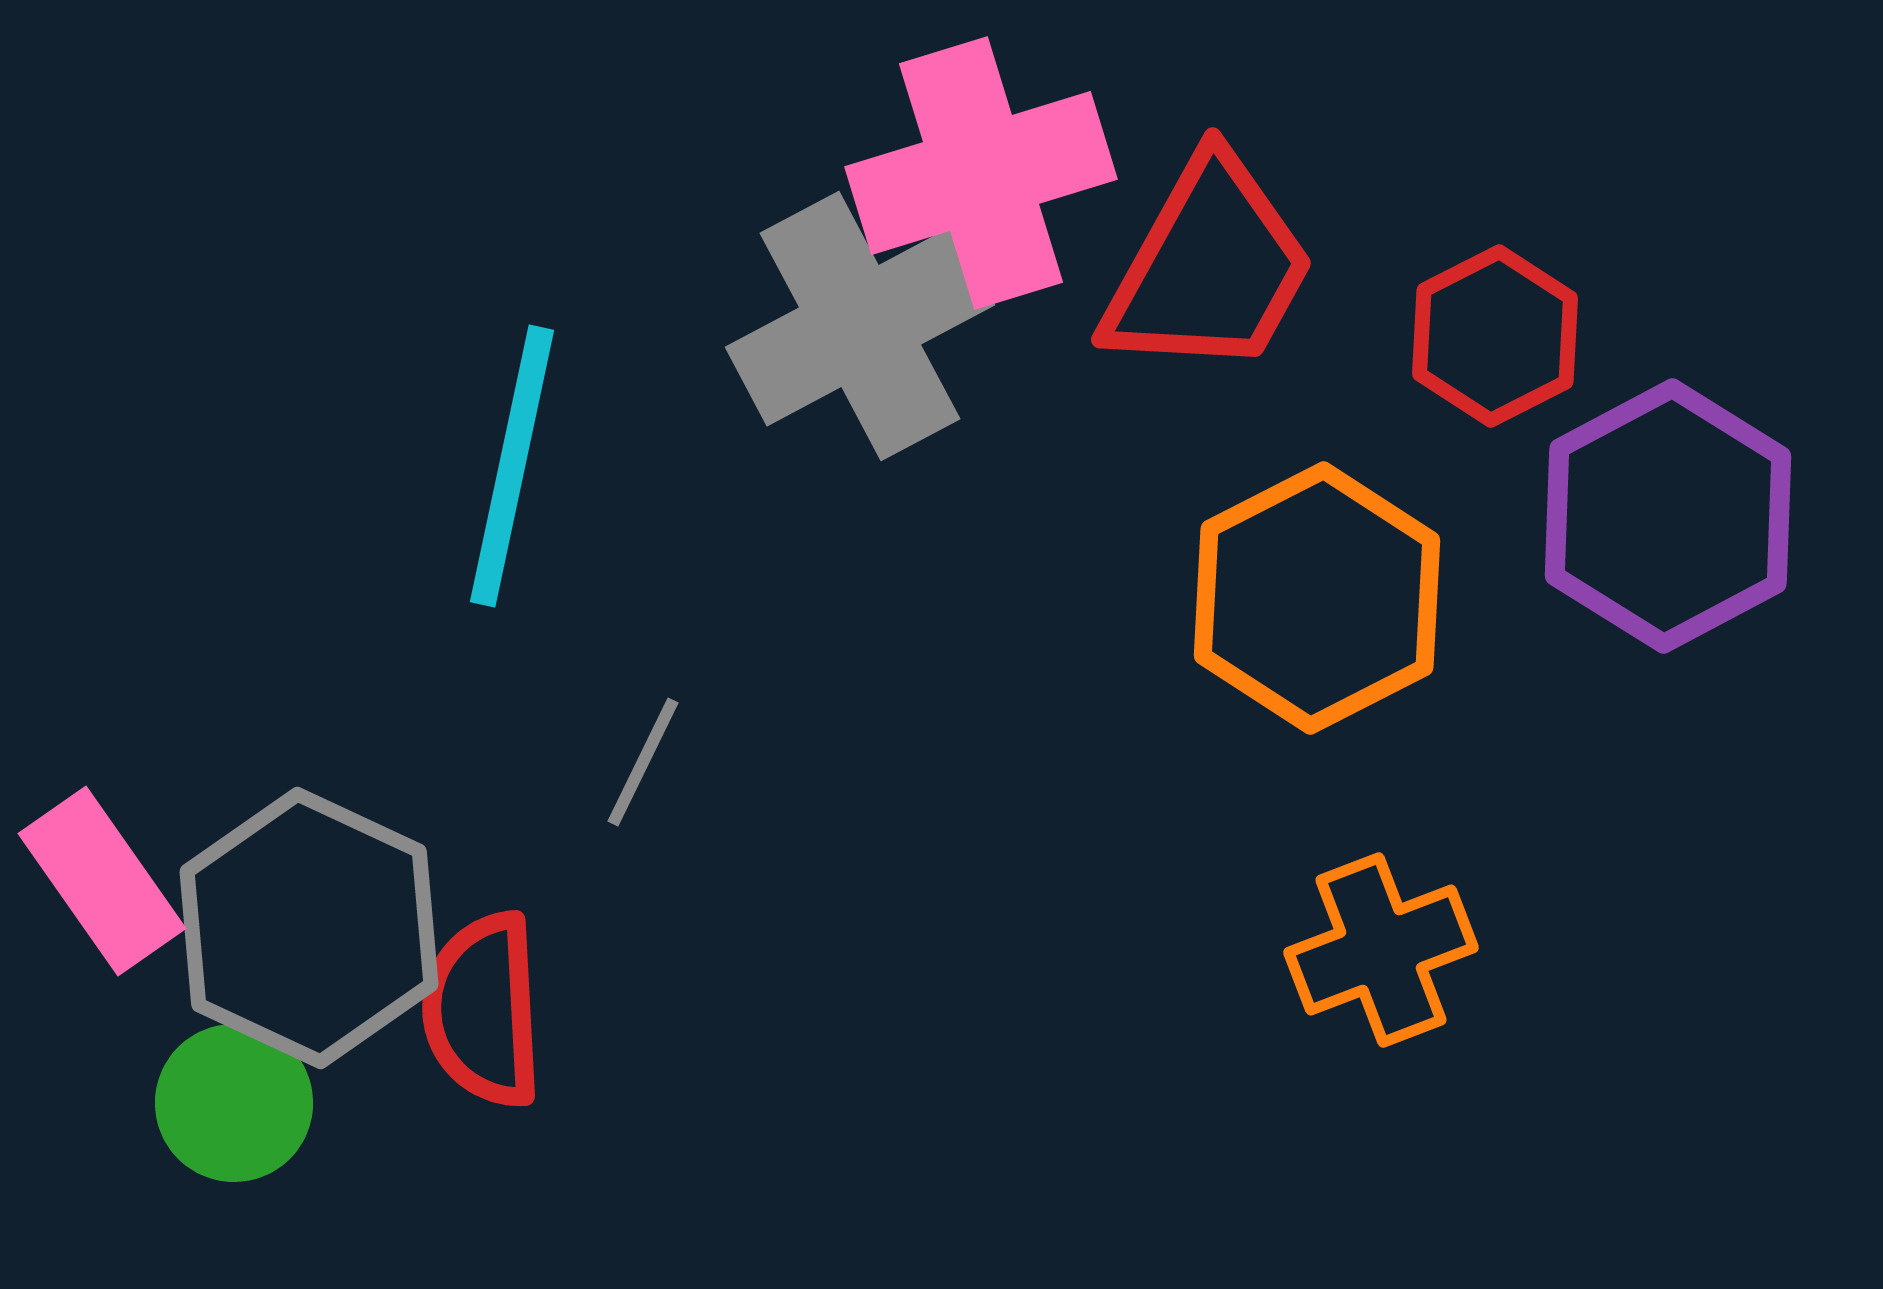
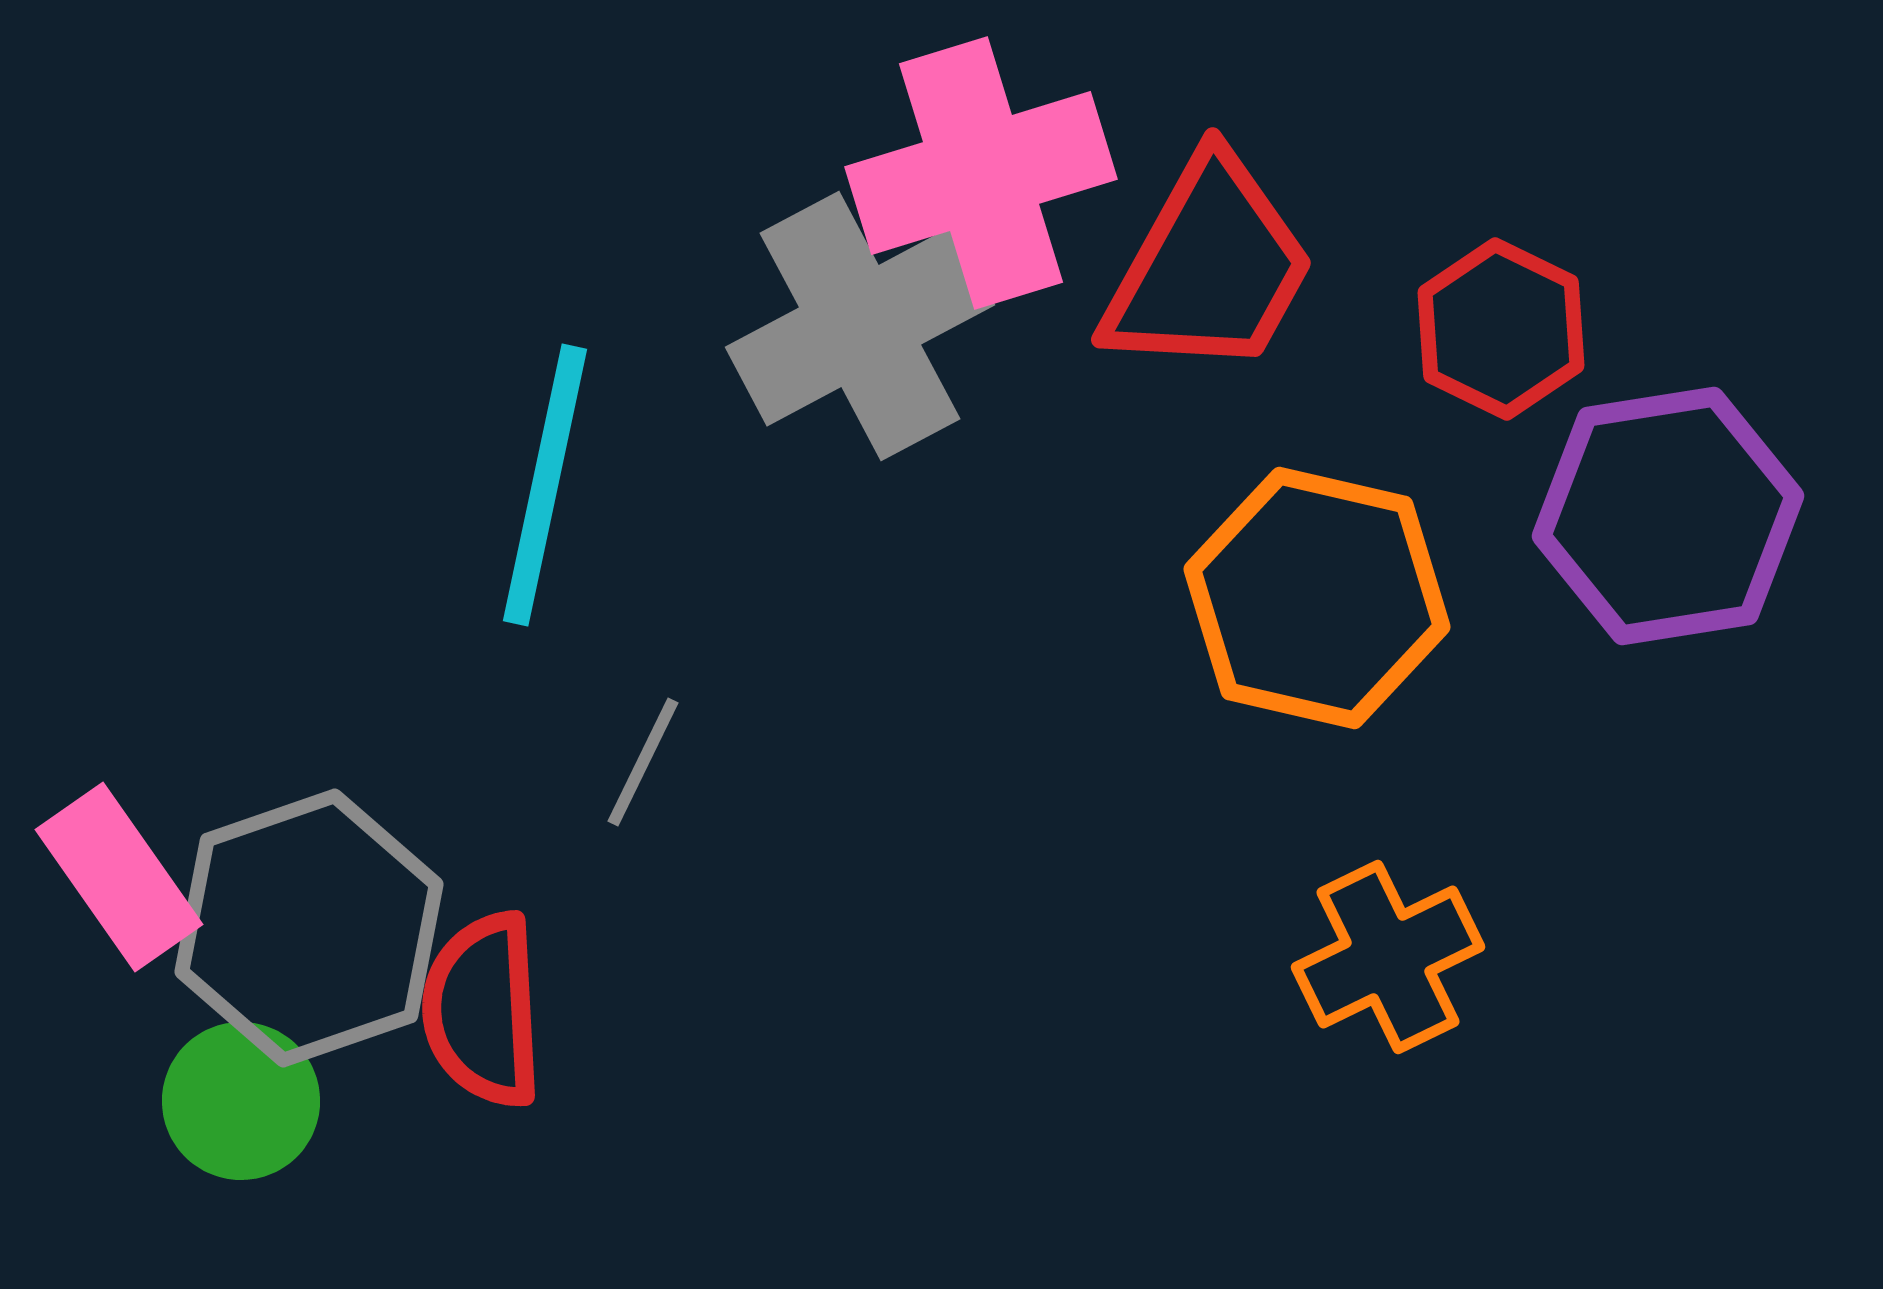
red hexagon: moved 6 px right, 7 px up; rotated 7 degrees counterclockwise
cyan line: moved 33 px right, 19 px down
purple hexagon: rotated 19 degrees clockwise
orange hexagon: rotated 20 degrees counterclockwise
pink rectangle: moved 17 px right, 4 px up
gray hexagon: rotated 16 degrees clockwise
orange cross: moved 7 px right, 7 px down; rotated 5 degrees counterclockwise
green circle: moved 7 px right, 2 px up
